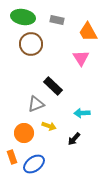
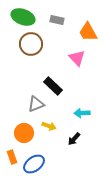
green ellipse: rotated 10 degrees clockwise
pink triangle: moved 4 px left; rotated 12 degrees counterclockwise
